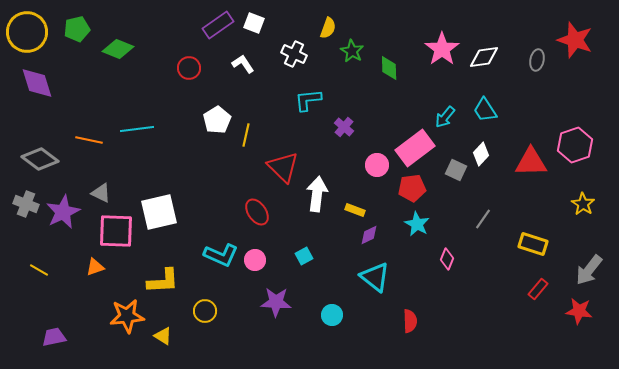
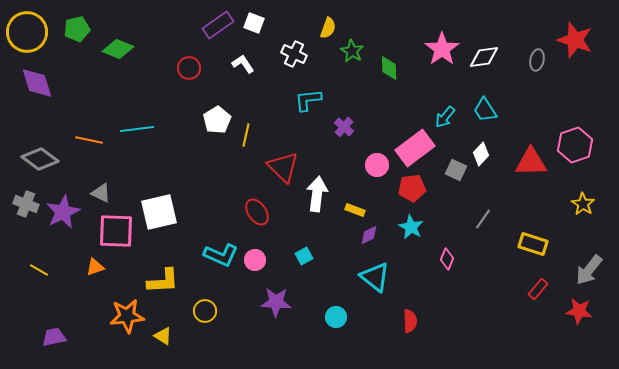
cyan star at (417, 224): moved 6 px left, 3 px down
cyan circle at (332, 315): moved 4 px right, 2 px down
